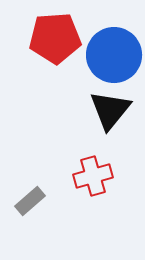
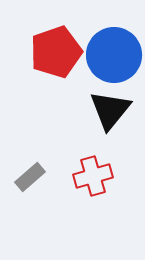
red pentagon: moved 1 px right, 14 px down; rotated 15 degrees counterclockwise
gray rectangle: moved 24 px up
